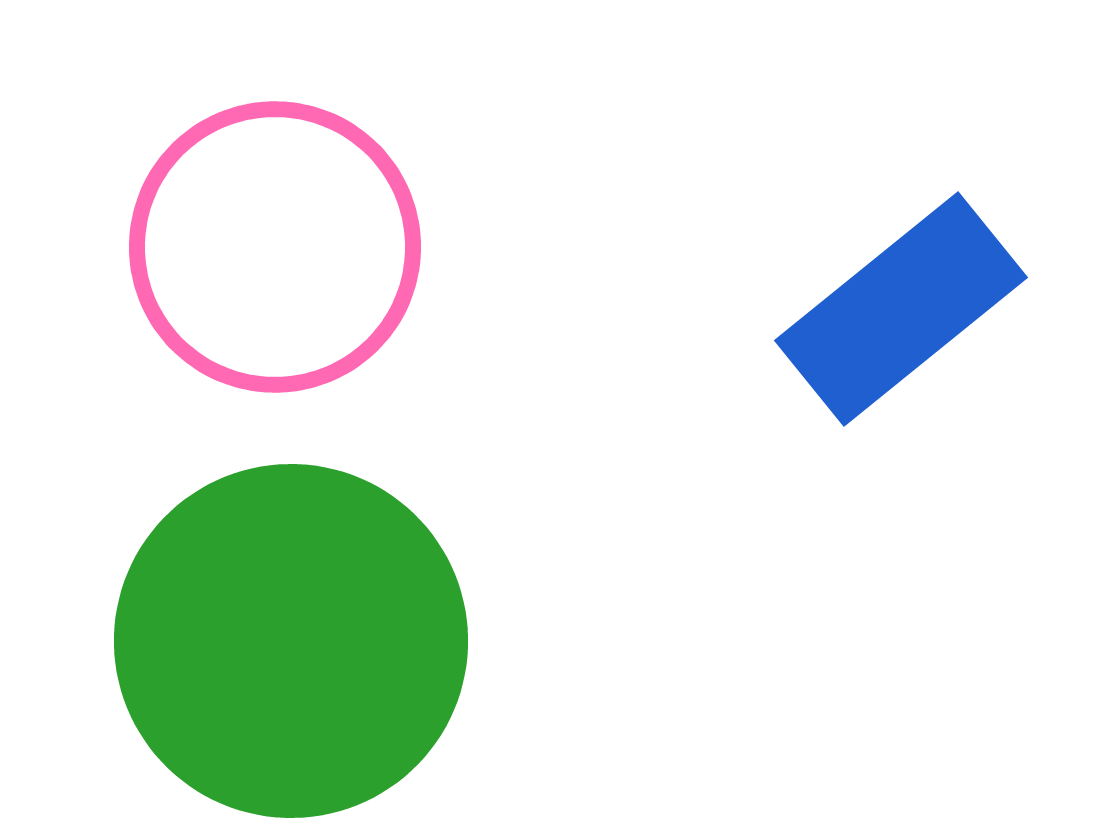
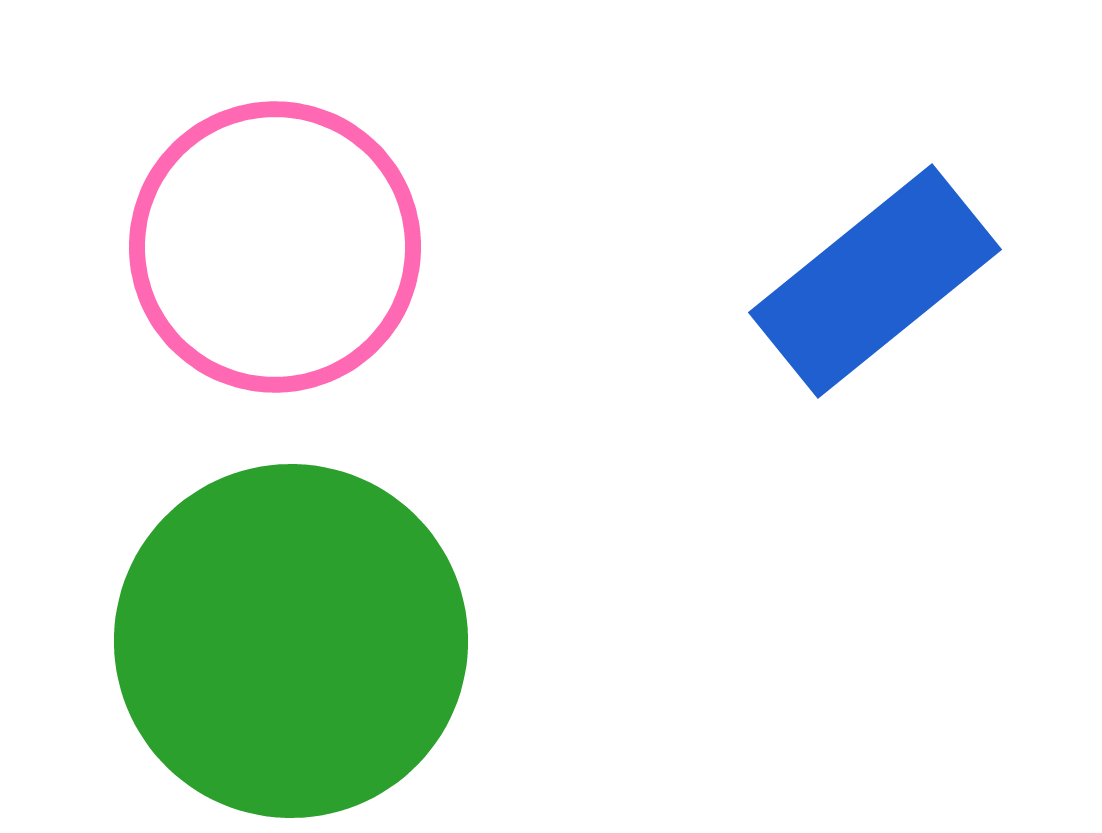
blue rectangle: moved 26 px left, 28 px up
